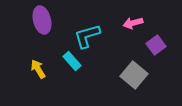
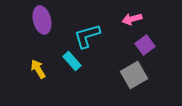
pink arrow: moved 1 px left, 4 px up
purple square: moved 11 px left
gray square: rotated 20 degrees clockwise
